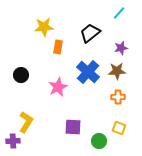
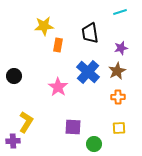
cyan line: moved 1 px right, 1 px up; rotated 32 degrees clockwise
yellow star: moved 1 px up
black trapezoid: rotated 60 degrees counterclockwise
orange rectangle: moved 2 px up
brown star: rotated 24 degrees counterclockwise
black circle: moved 7 px left, 1 px down
pink star: rotated 12 degrees counterclockwise
yellow square: rotated 24 degrees counterclockwise
green circle: moved 5 px left, 3 px down
